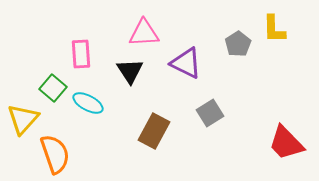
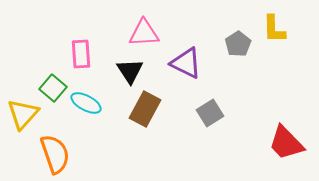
cyan ellipse: moved 2 px left
yellow triangle: moved 5 px up
brown rectangle: moved 9 px left, 22 px up
